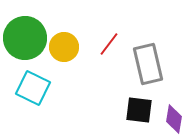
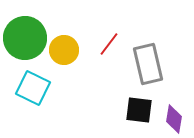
yellow circle: moved 3 px down
